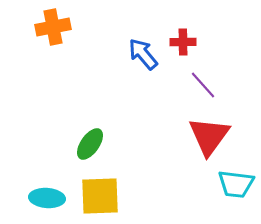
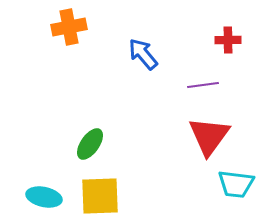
orange cross: moved 16 px right
red cross: moved 45 px right, 2 px up
purple line: rotated 56 degrees counterclockwise
cyan ellipse: moved 3 px left, 1 px up; rotated 8 degrees clockwise
